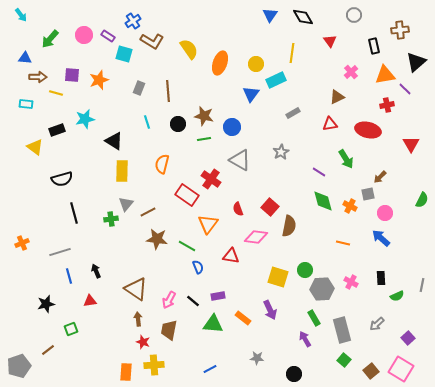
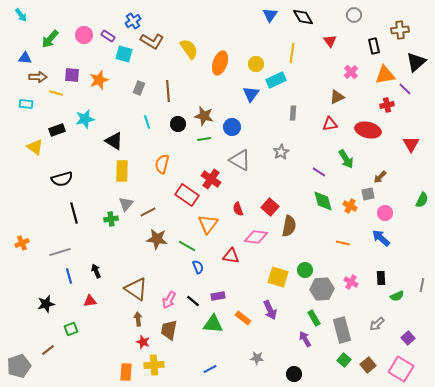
gray rectangle at (293, 113): rotated 56 degrees counterclockwise
brown square at (371, 371): moved 3 px left, 6 px up
